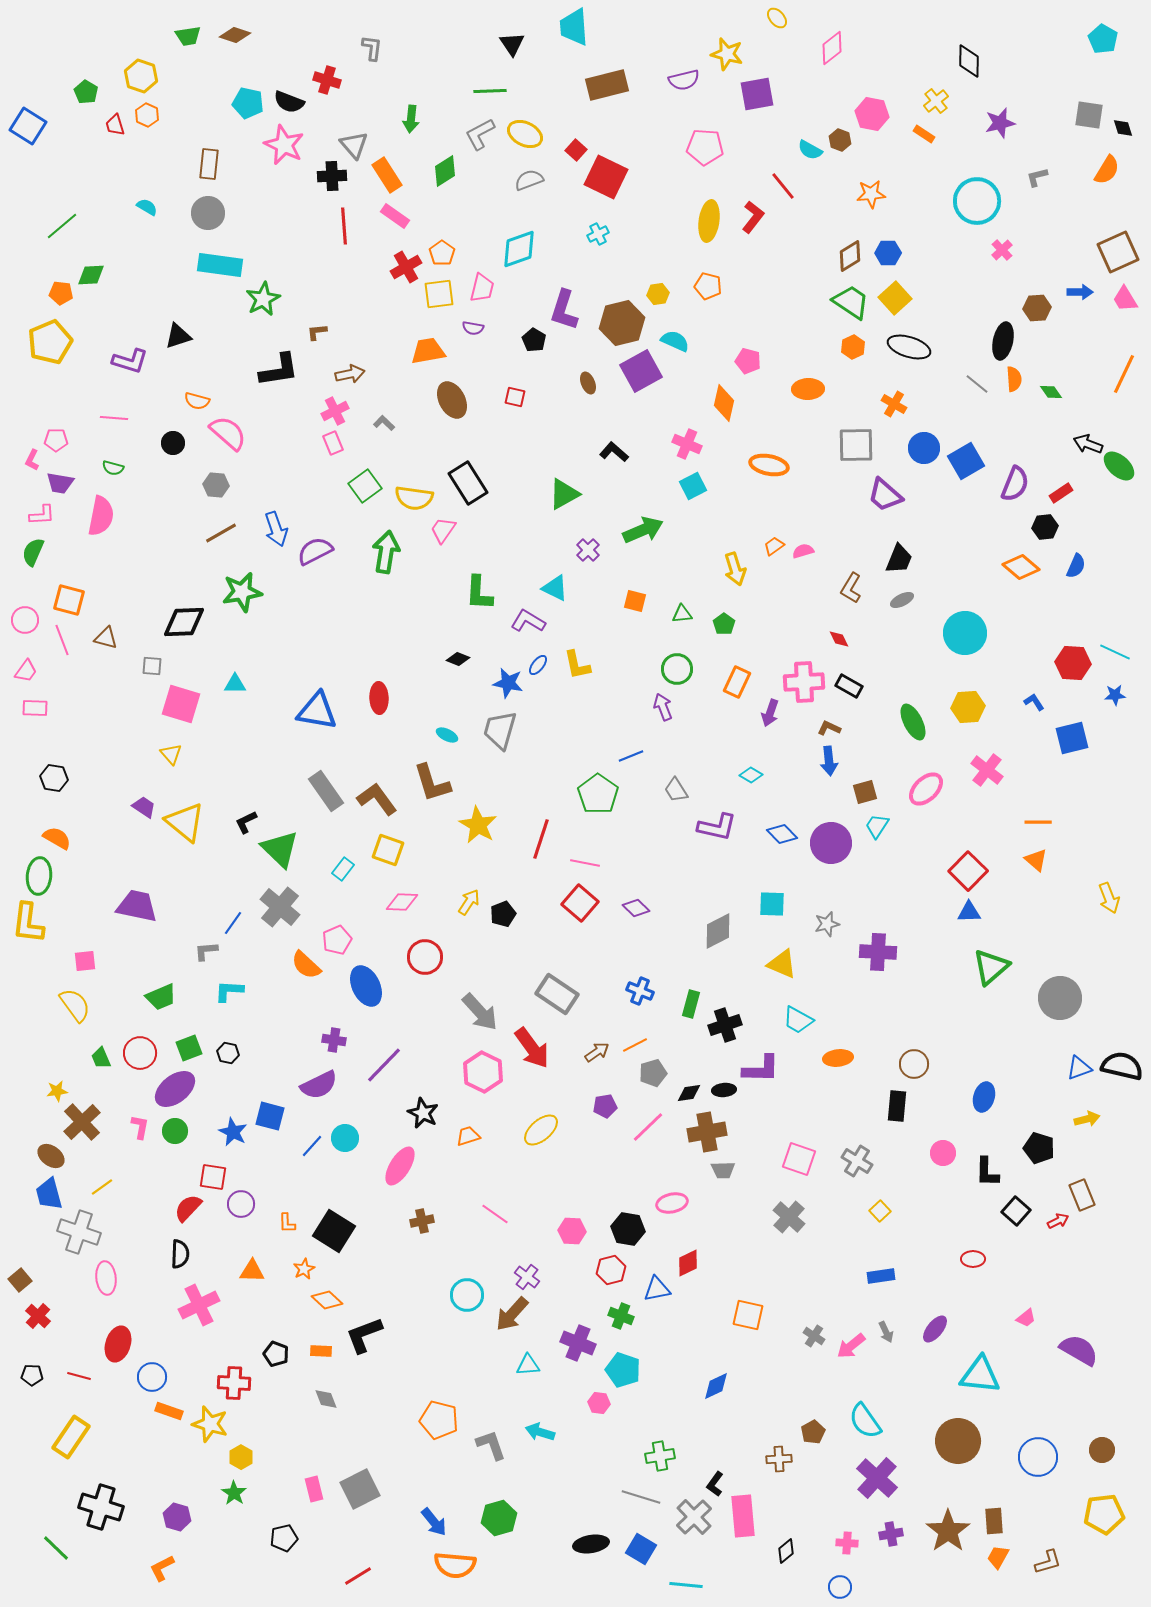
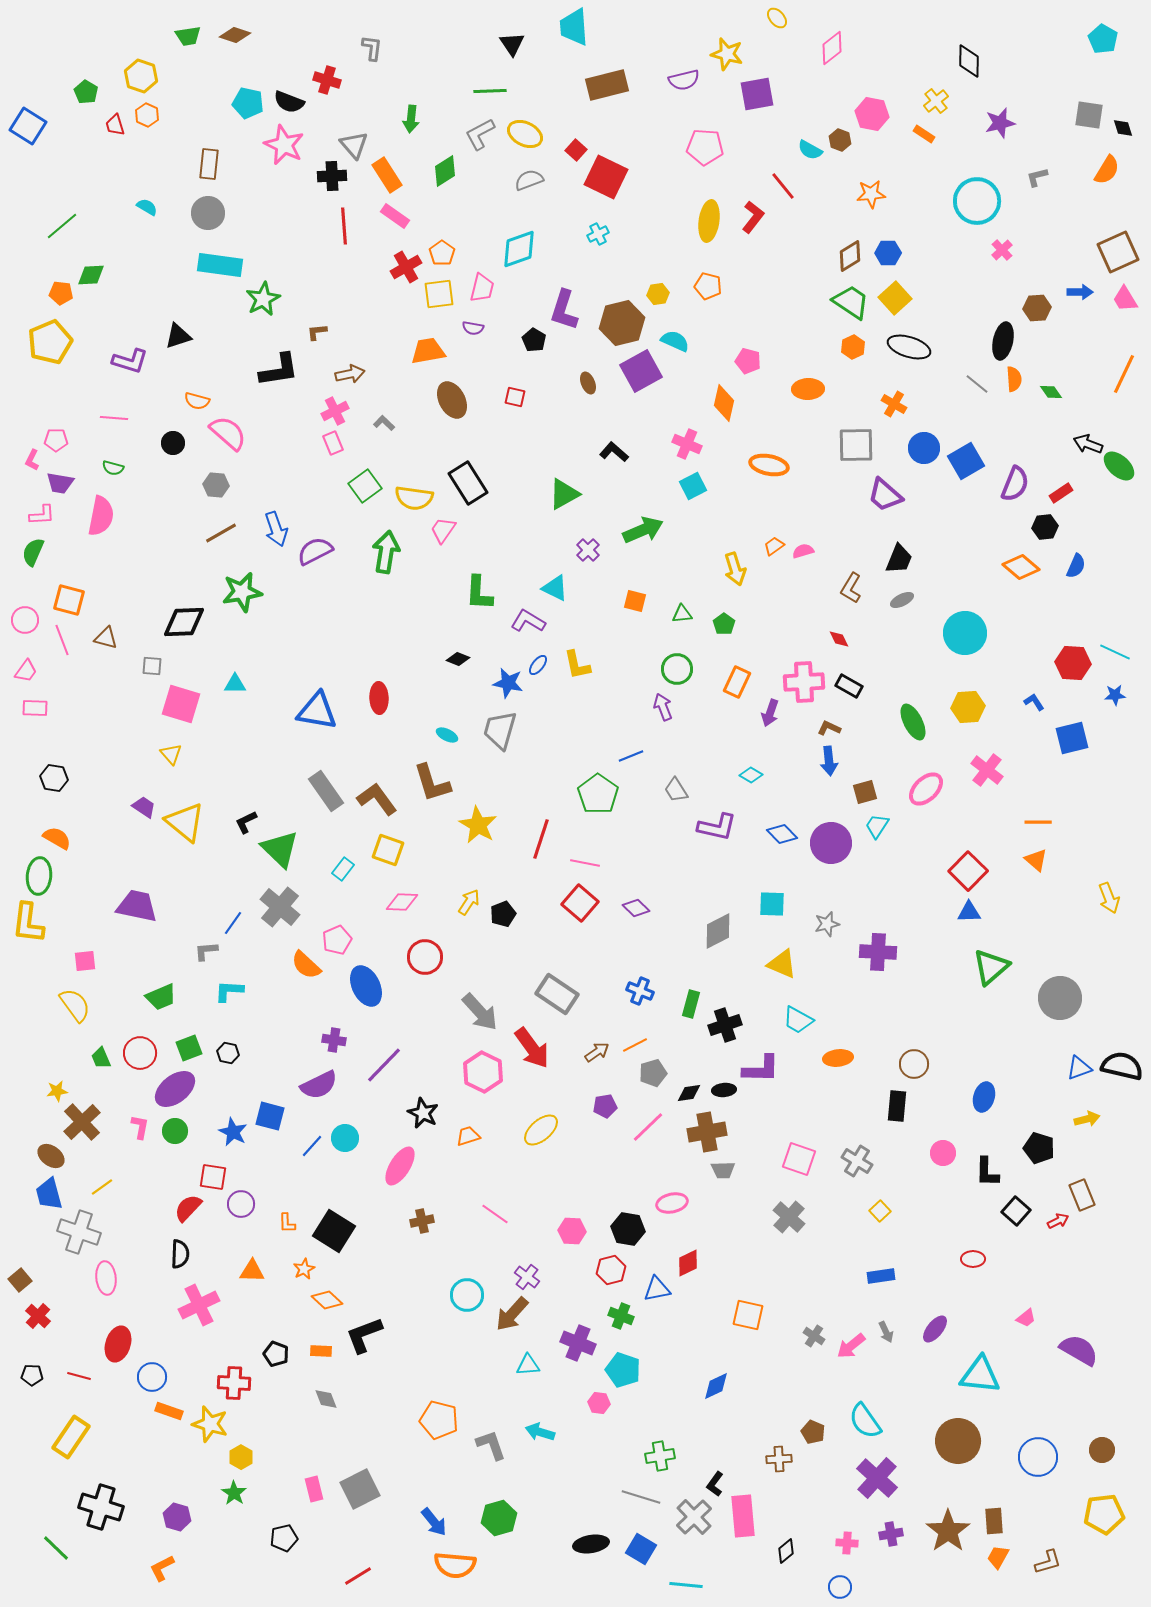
brown pentagon at (813, 1432): rotated 20 degrees counterclockwise
